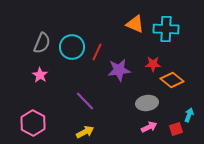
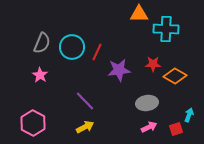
orange triangle: moved 4 px right, 10 px up; rotated 24 degrees counterclockwise
orange diamond: moved 3 px right, 4 px up; rotated 10 degrees counterclockwise
yellow arrow: moved 5 px up
